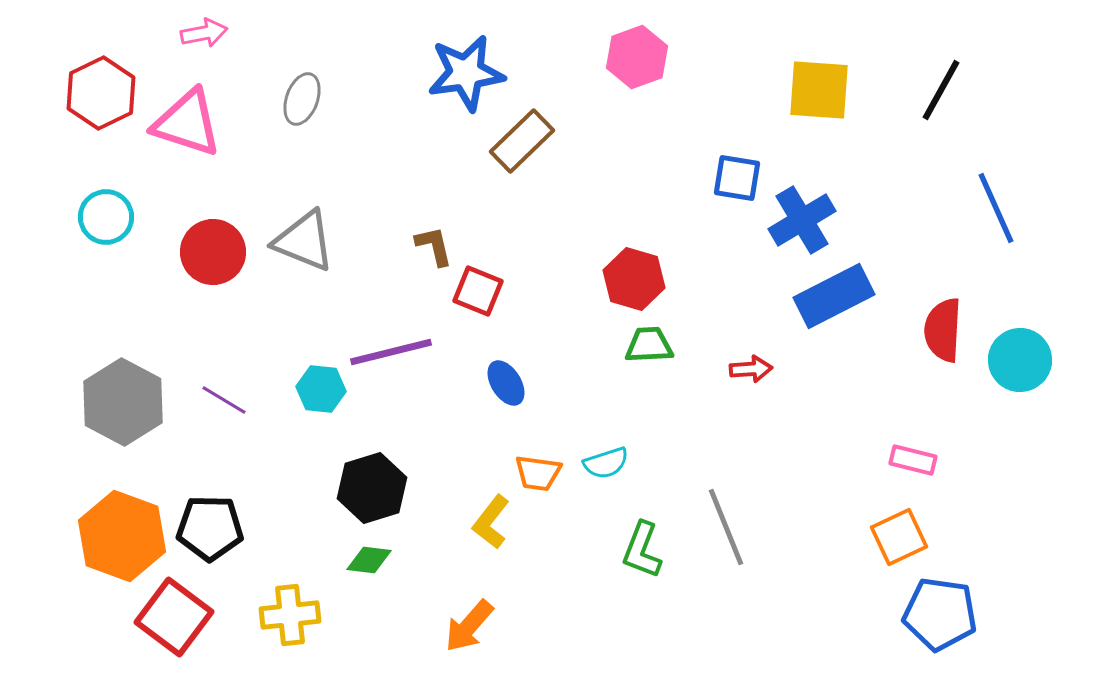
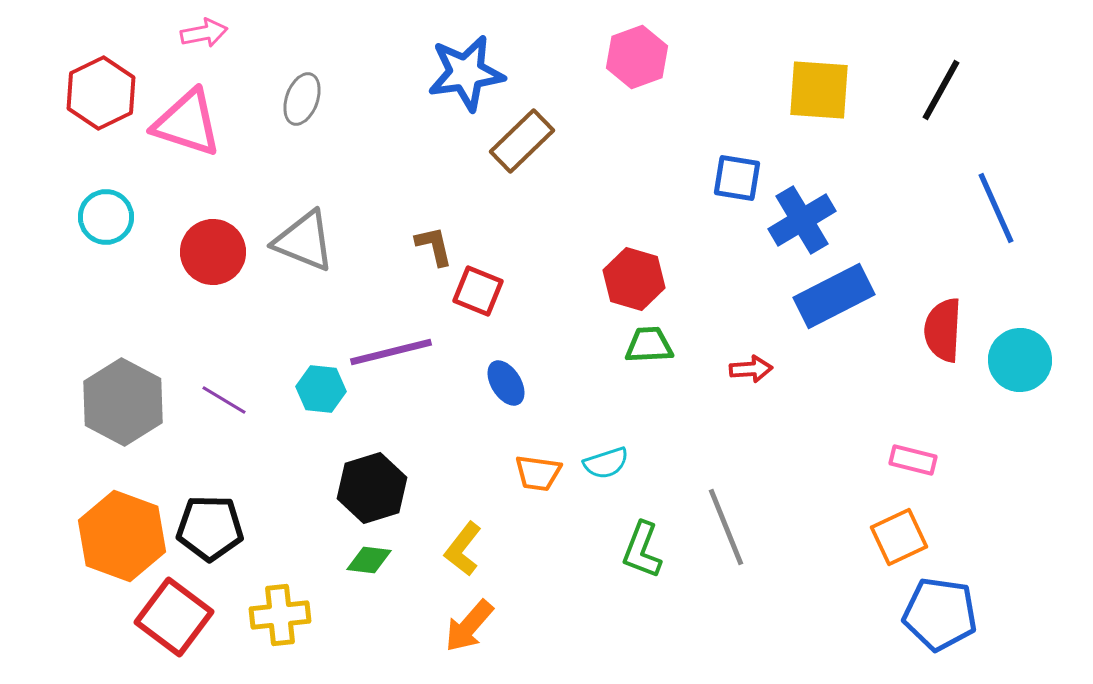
yellow L-shape at (491, 522): moved 28 px left, 27 px down
yellow cross at (290, 615): moved 10 px left
